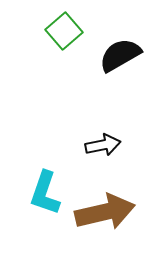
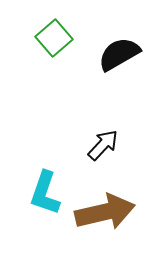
green square: moved 10 px left, 7 px down
black semicircle: moved 1 px left, 1 px up
black arrow: rotated 36 degrees counterclockwise
